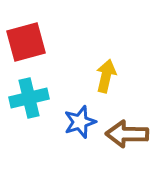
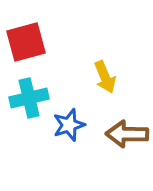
yellow arrow: moved 1 px left, 1 px down; rotated 144 degrees clockwise
blue star: moved 11 px left, 3 px down
